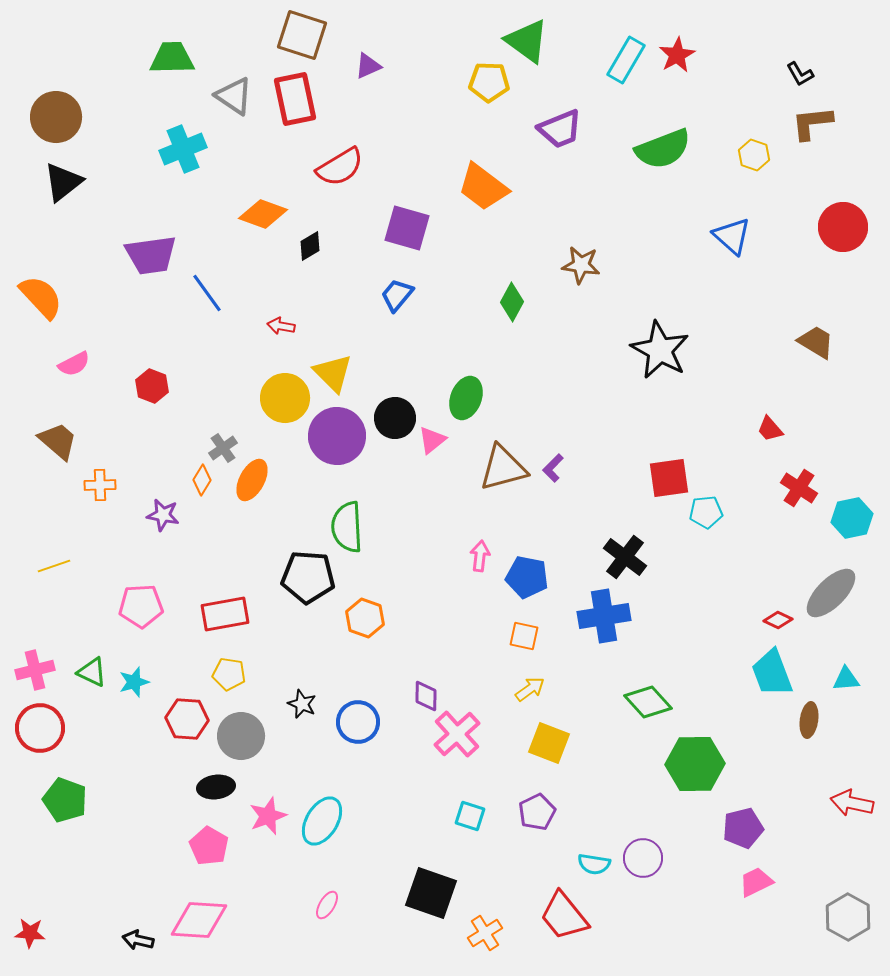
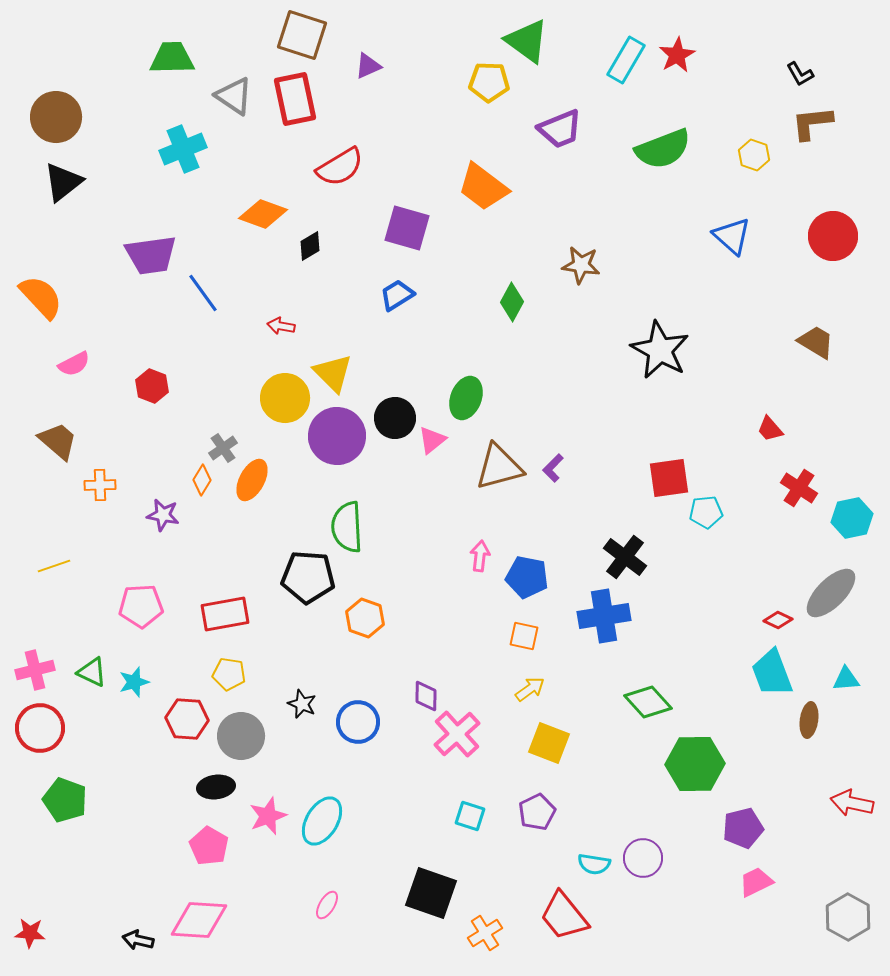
red circle at (843, 227): moved 10 px left, 9 px down
blue line at (207, 293): moved 4 px left
blue trapezoid at (397, 295): rotated 18 degrees clockwise
brown triangle at (503, 468): moved 4 px left, 1 px up
